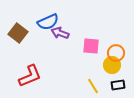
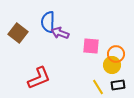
blue semicircle: rotated 115 degrees clockwise
orange circle: moved 1 px down
red L-shape: moved 9 px right, 2 px down
yellow line: moved 5 px right, 1 px down
